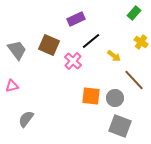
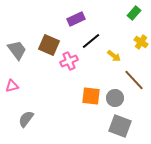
pink cross: moved 4 px left; rotated 24 degrees clockwise
